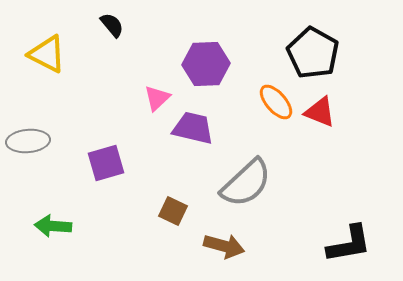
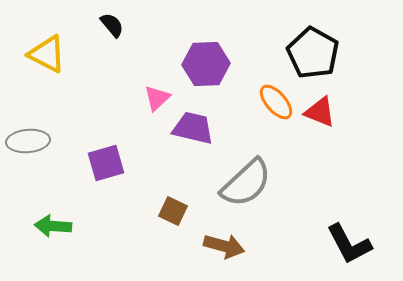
black L-shape: rotated 72 degrees clockwise
